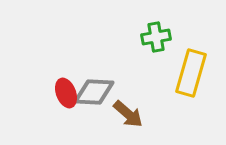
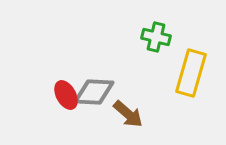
green cross: rotated 24 degrees clockwise
red ellipse: moved 2 px down; rotated 8 degrees counterclockwise
